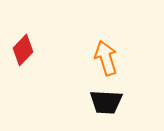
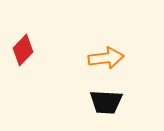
orange arrow: rotated 100 degrees clockwise
